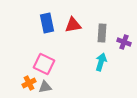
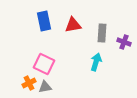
blue rectangle: moved 3 px left, 2 px up
cyan arrow: moved 5 px left
